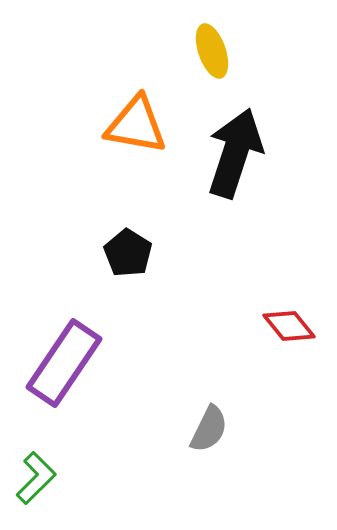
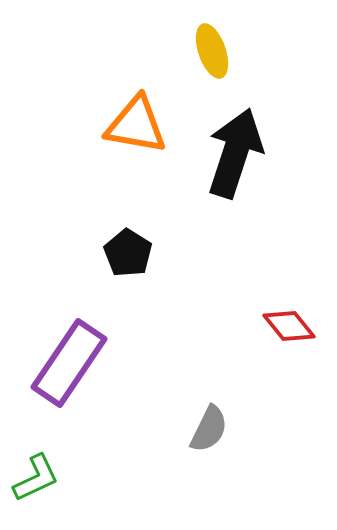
purple rectangle: moved 5 px right
green L-shape: rotated 20 degrees clockwise
